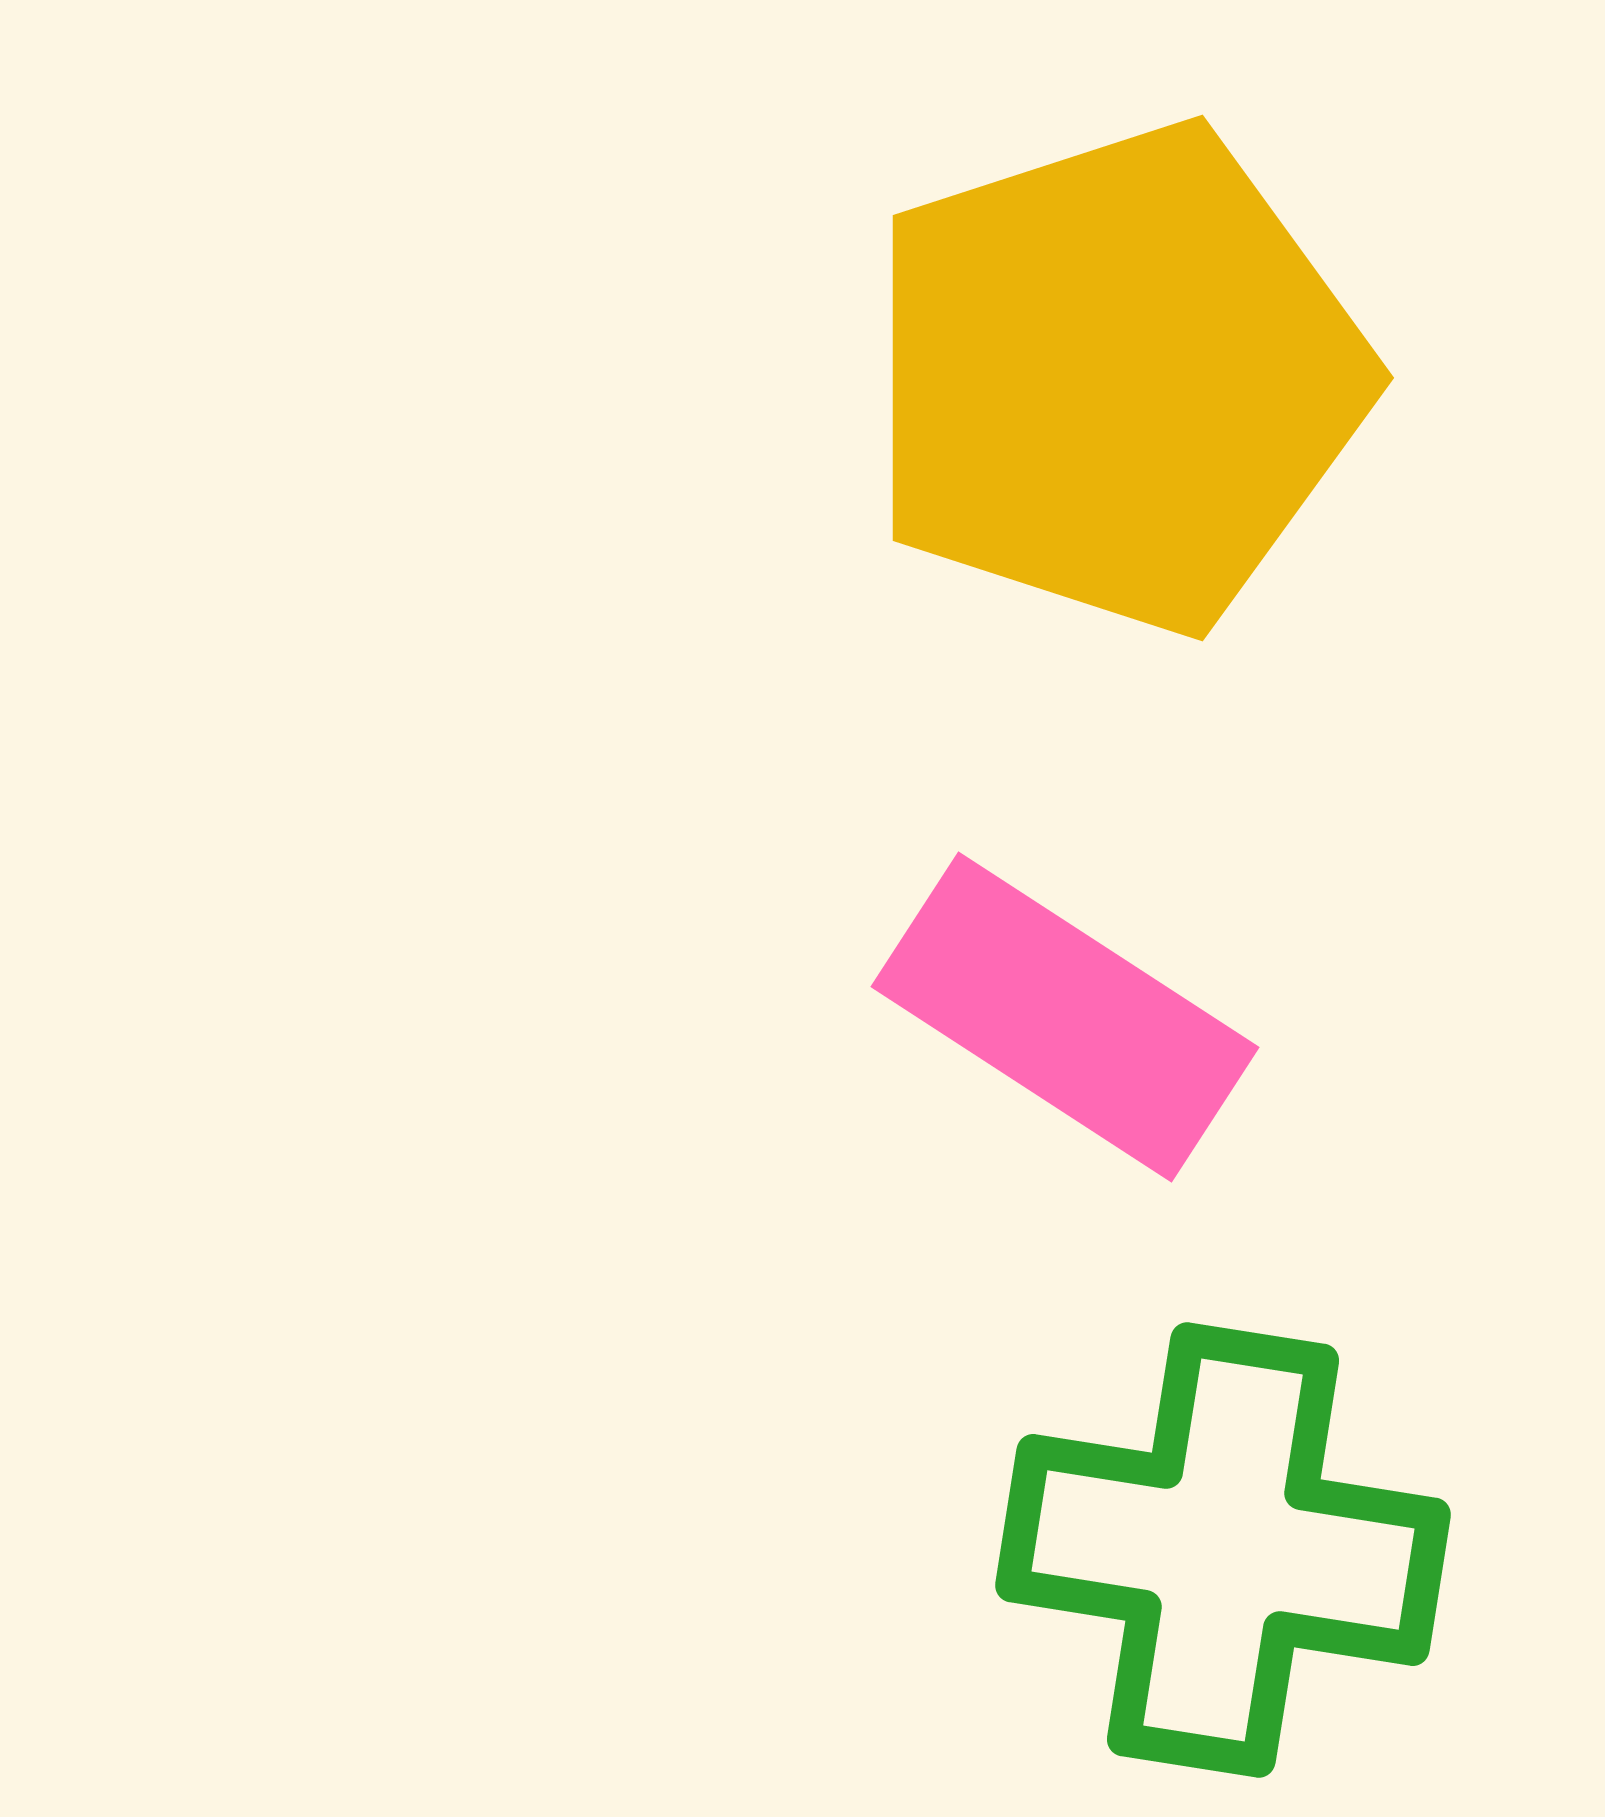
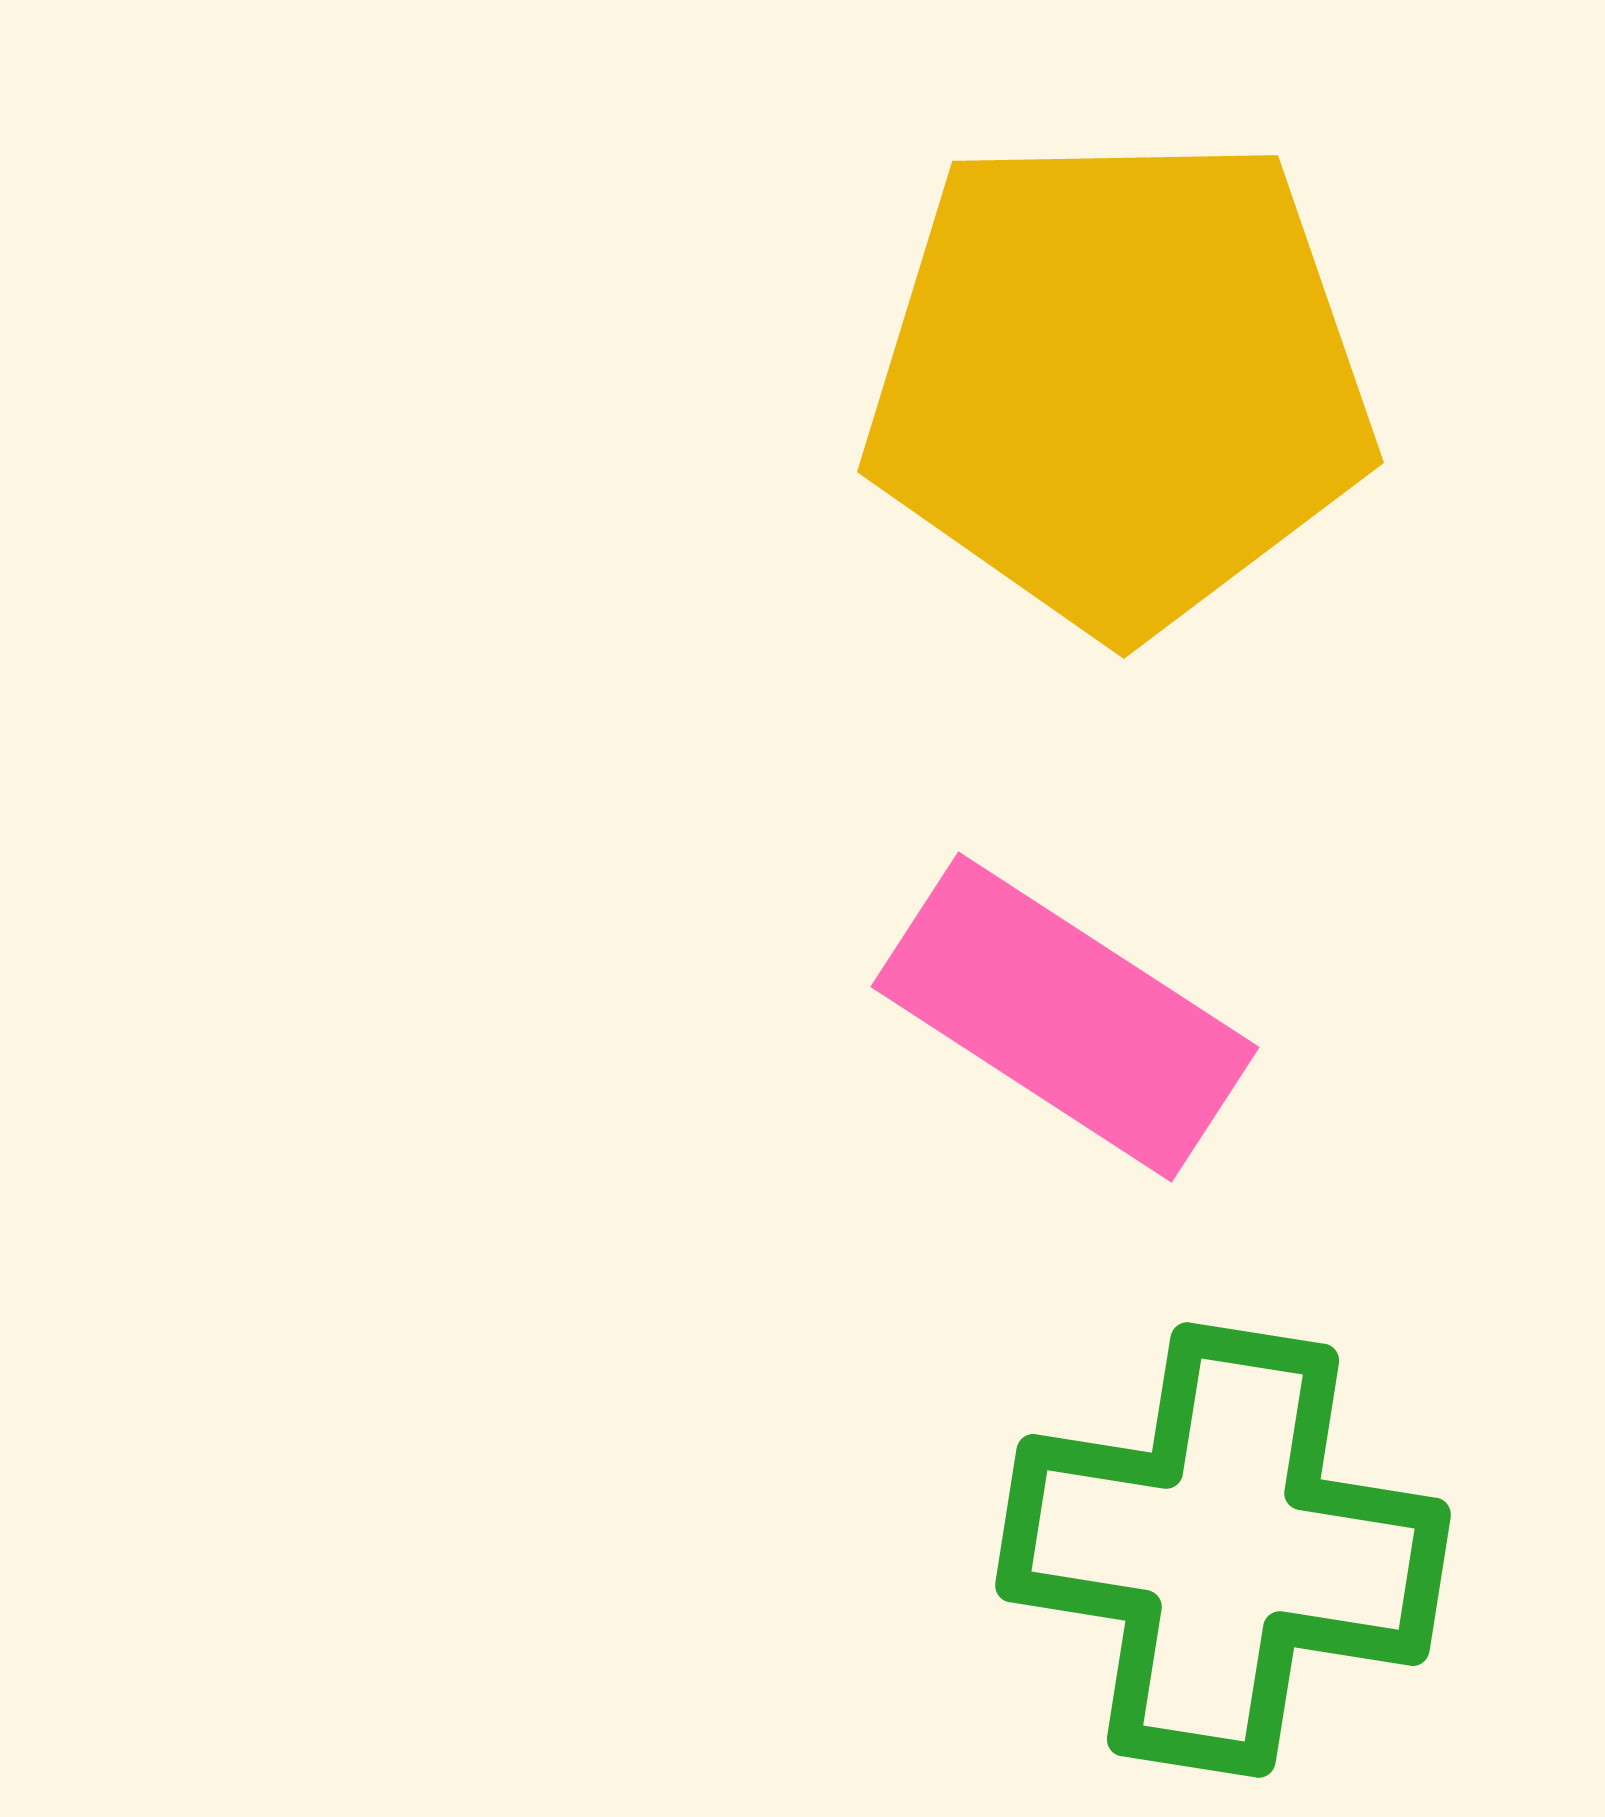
yellow pentagon: moved 2 px right, 4 px down; rotated 17 degrees clockwise
